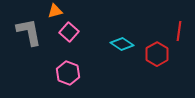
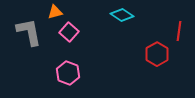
orange triangle: moved 1 px down
cyan diamond: moved 29 px up
